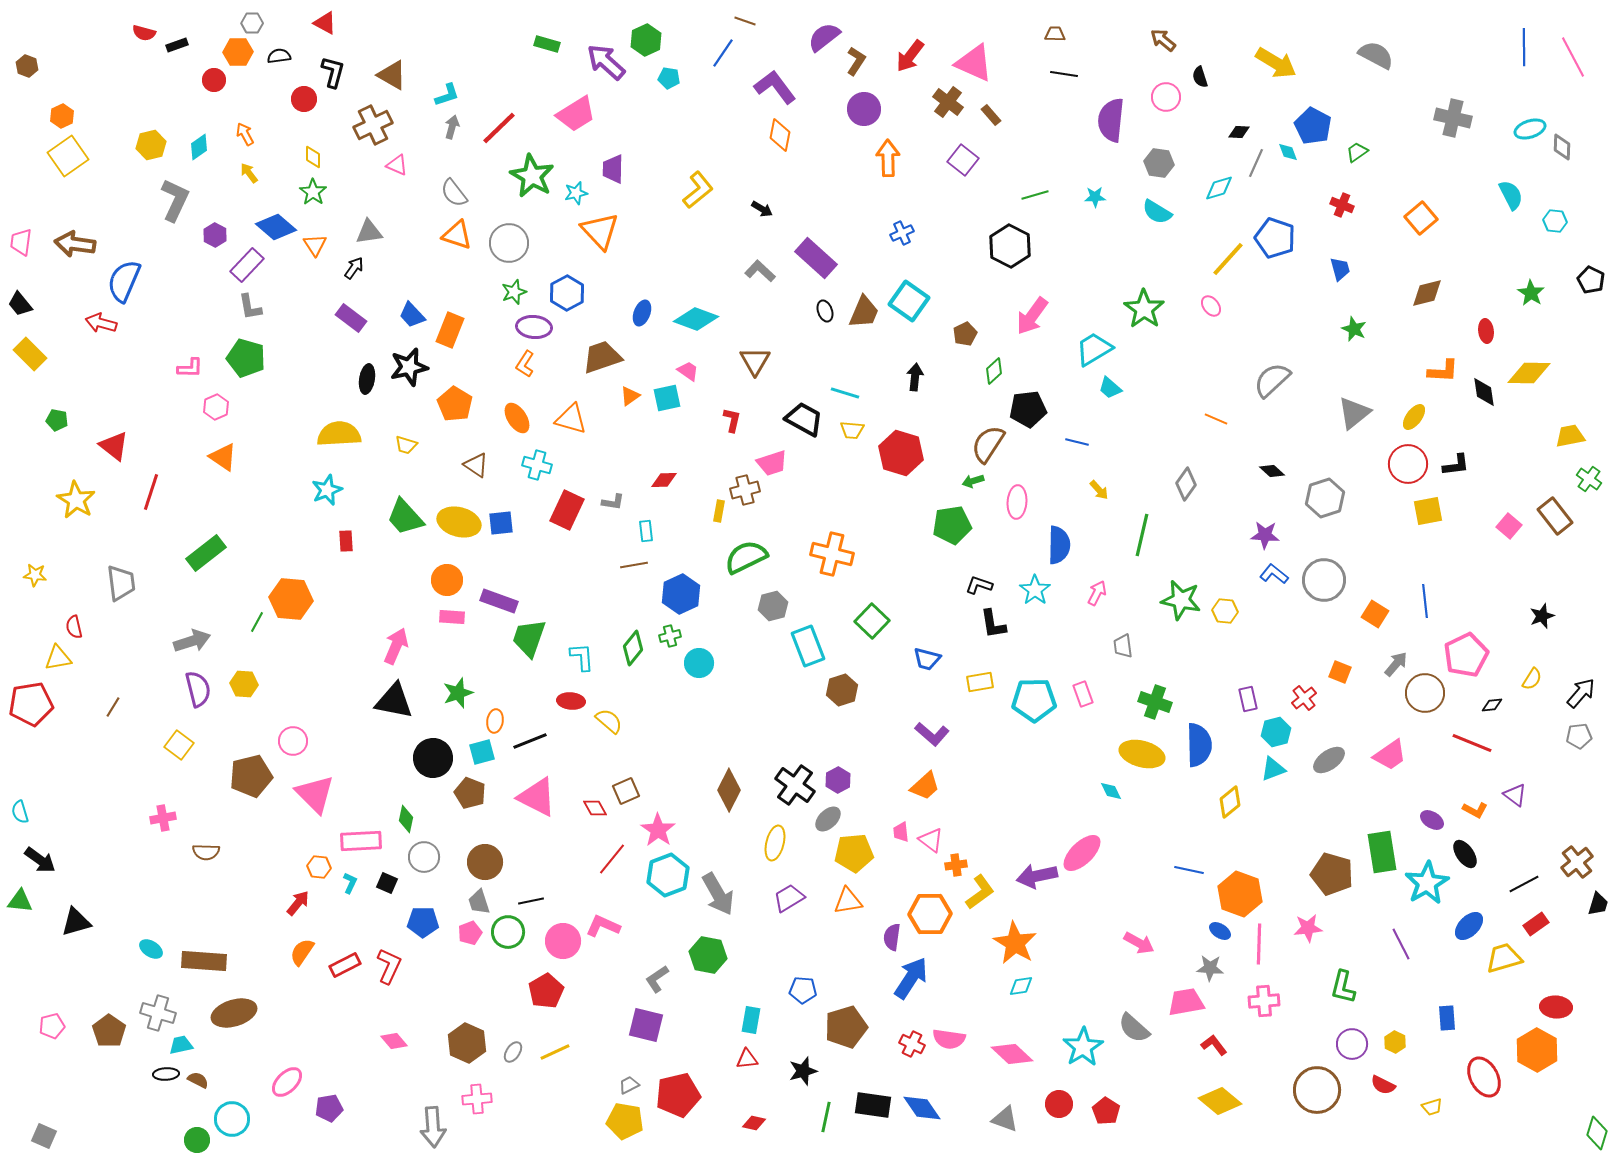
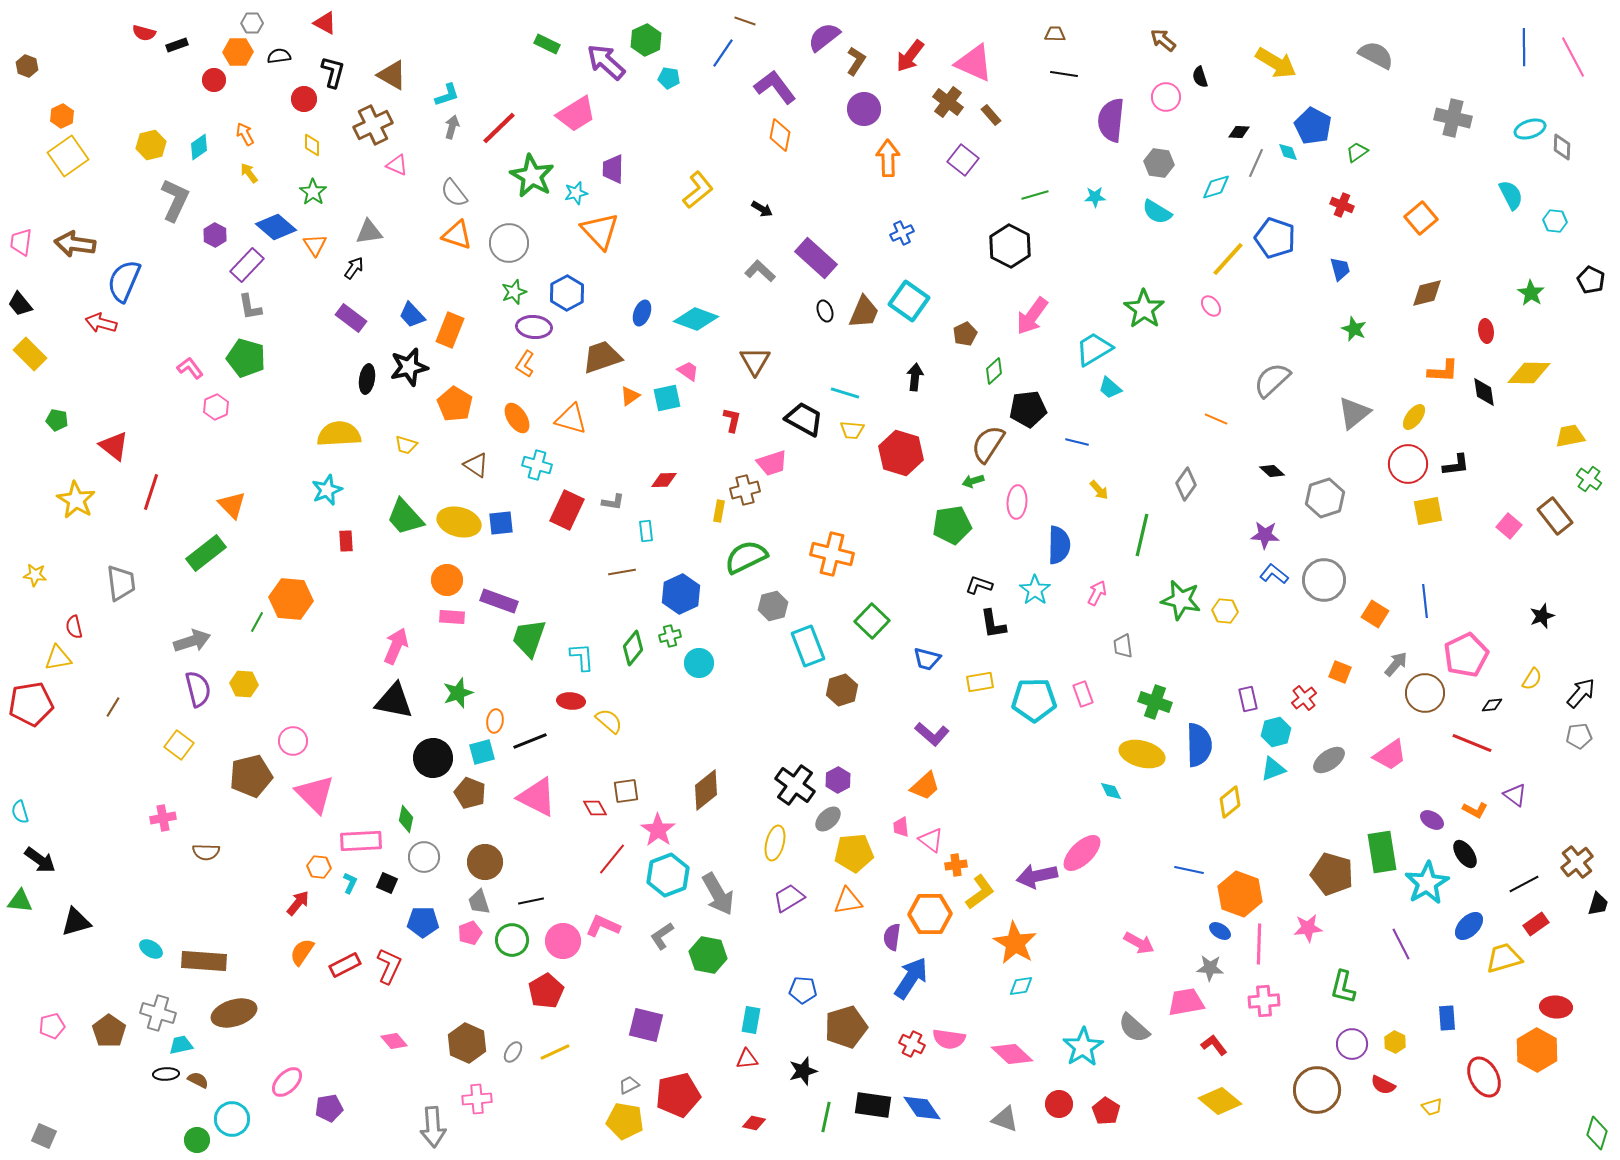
green rectangle at (547, 44): rotated 10 degrees clockwise
yellow diamond at (313, 157): moved 1 px left, 12 px up
cyan diamond at (1219, 188): moved 3 px left, 1 px up
pink L-shape at (190, 368): rotated 128 degrees counterclockwise
orange triangle at (223, 457): moved 9 px right, 48 px down; rotated 12 degrees clockwise
brown line at (634, 565): moved 12 px left, 7 px down
brown diamond at (729, 790): moved 23 px left; rotated 24 degrees clockwise
brown square at (626, 791): rotated 16 degrees clockwise
pink trapezoid at (901, 832): moved 5 px up
green circle at (508, 932): moved 4 px right, 8 px down
gray L-shape at (657, 979): moved 5 px right, 43 px up
